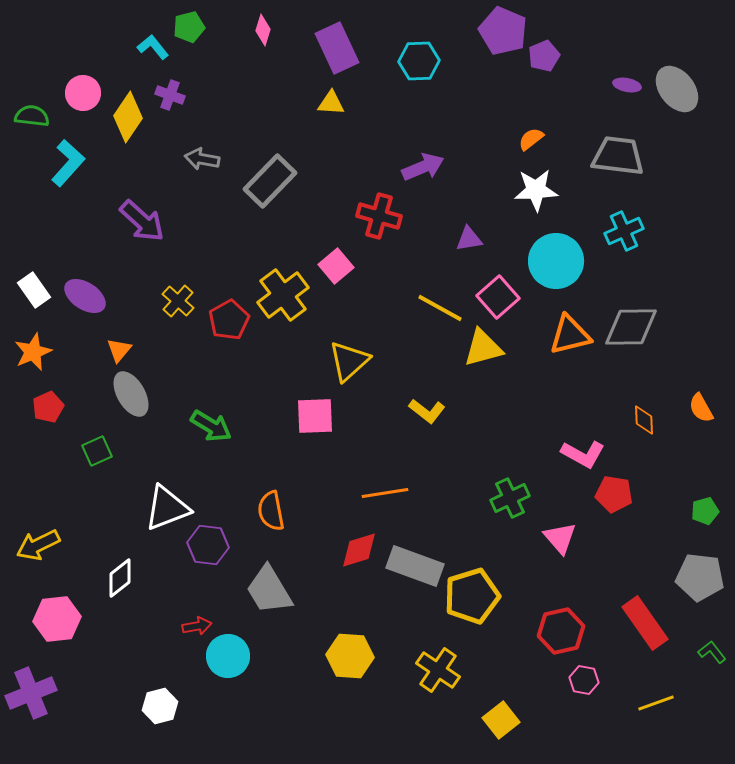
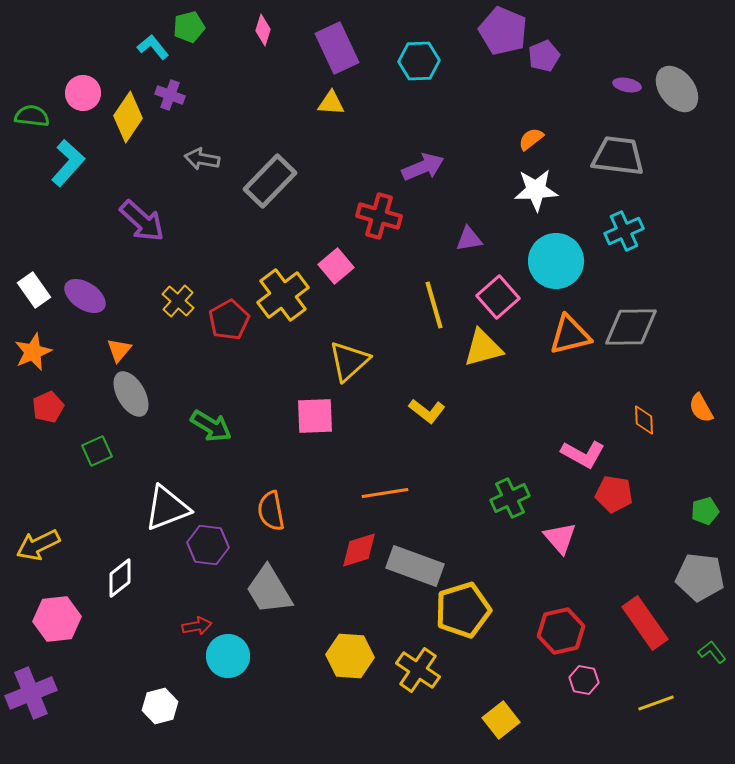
yellow line at (440, 308): moved 6 px left, 3 px up; rotated 45 degrees clockwise
yellow pentagon at (472, 596): moved 9 px left, 14 px down
yellow cross at (438, 670): moved 20 px left
